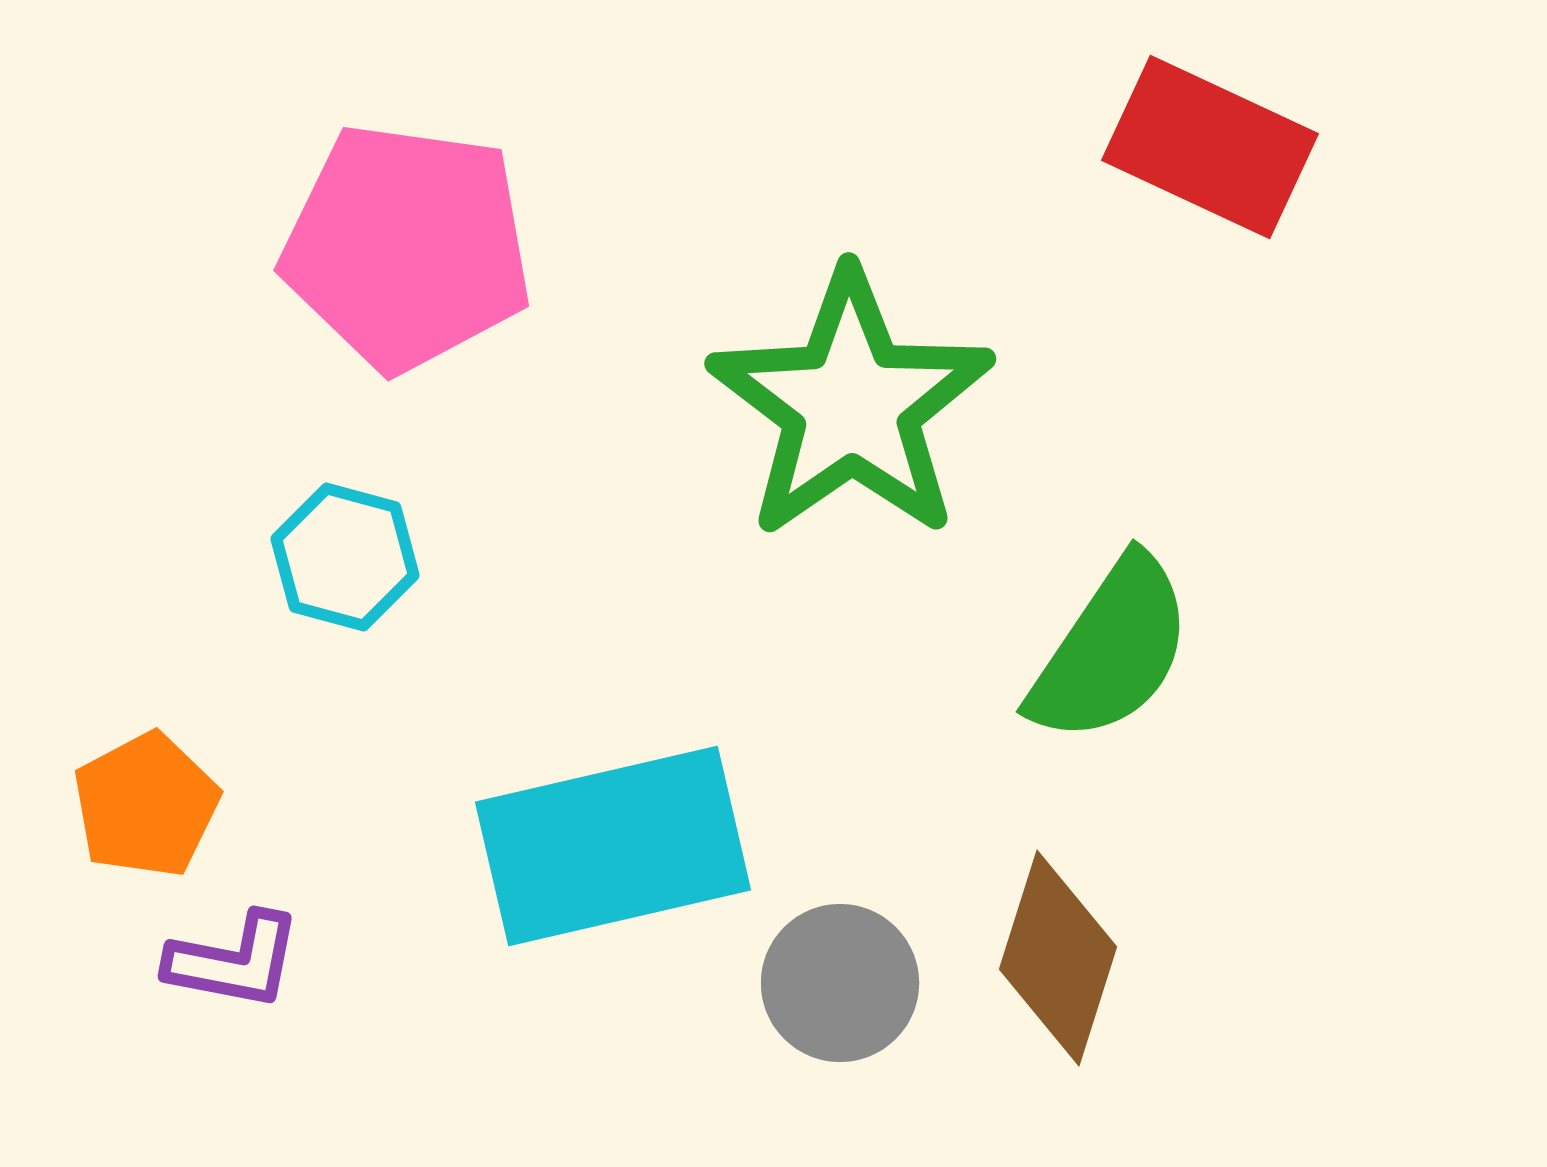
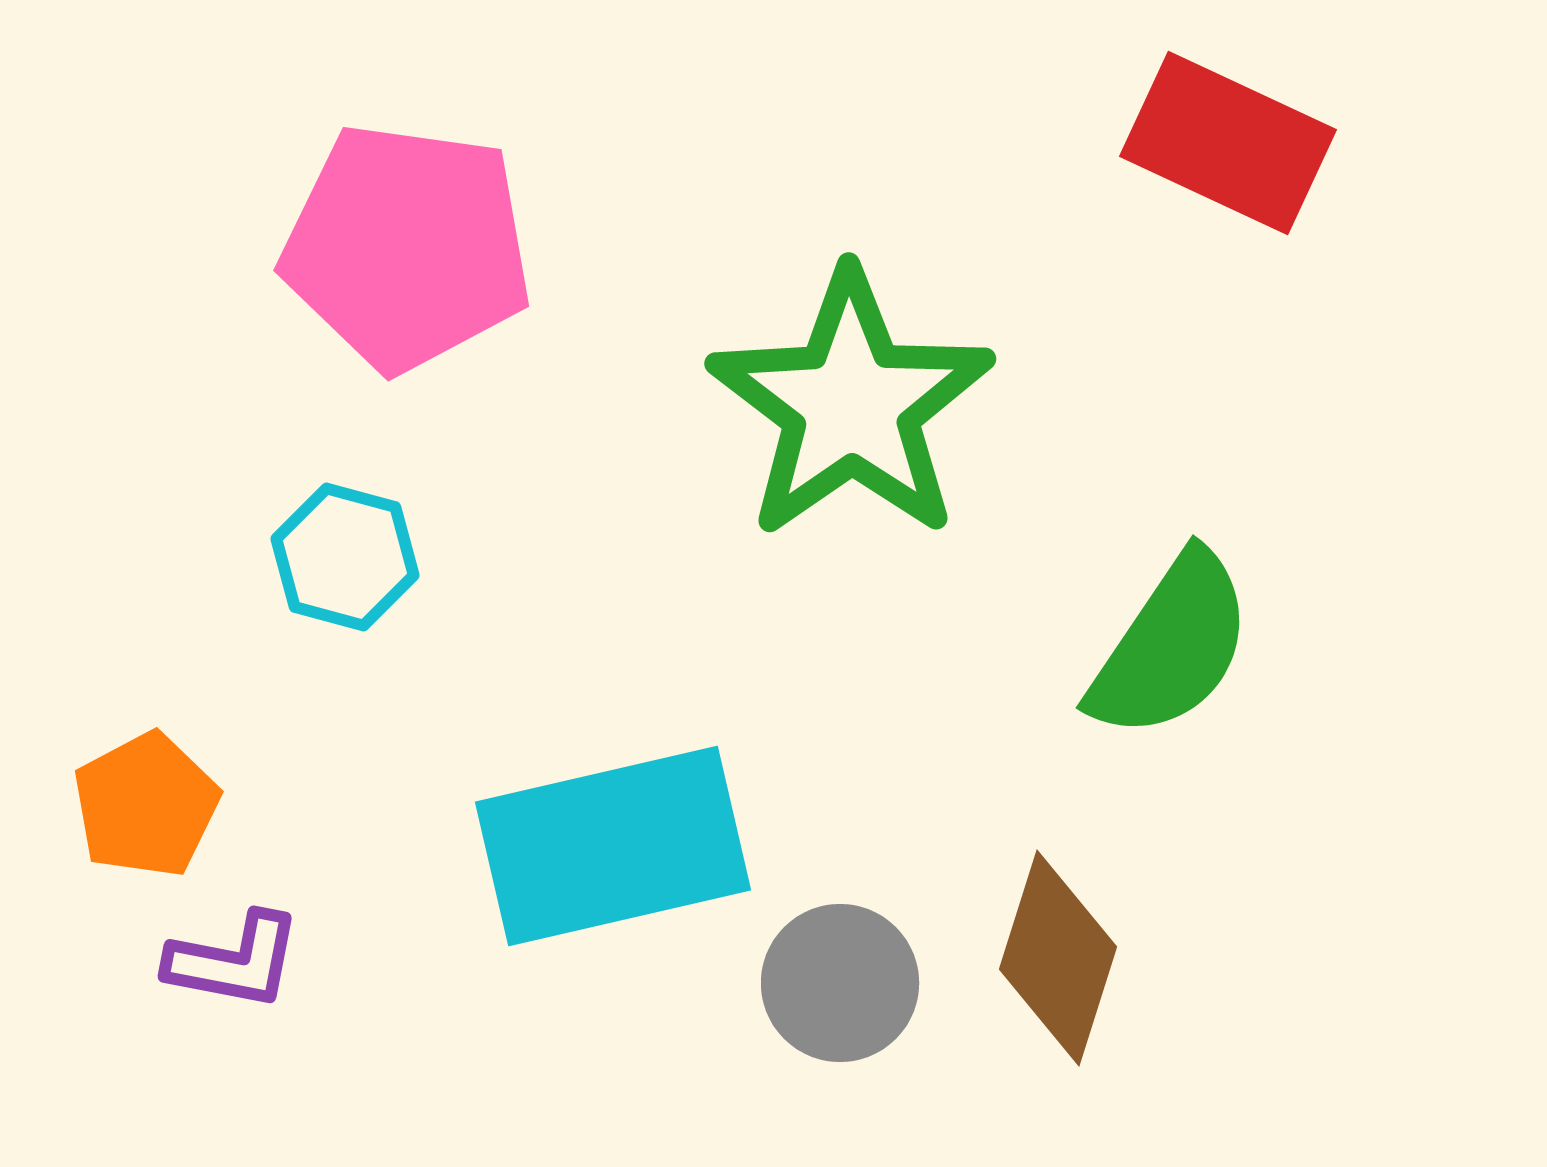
red rectangle: moved 18 px right, 4 px up
green semicircle: moved 60 px right, 4 px up
